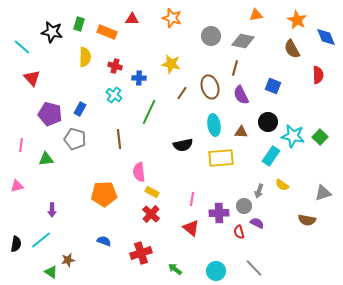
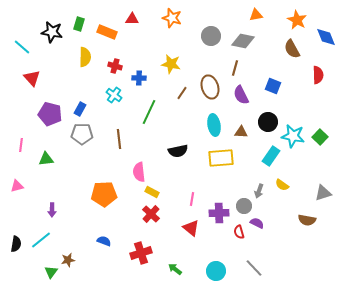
gray pentagon at (75, 139): moved 7 px right, 5 px up; rotated 15 degrees counterclockwise
black semicircle at (183, 145): moved 5 px left, 6 px down
green triangle at (51, 272): rotated 32 degrees clockwise
